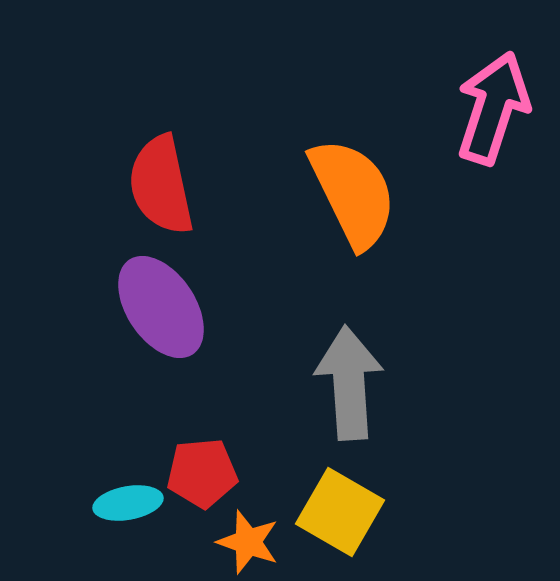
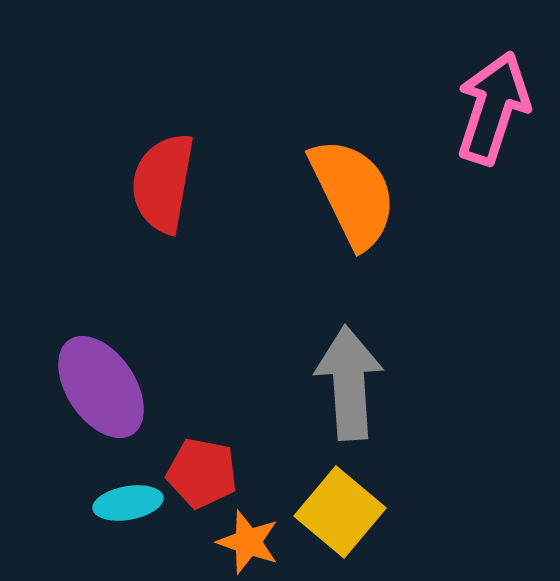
red semicircle: moved 2 px right, 2 px up; rotated 22 degrees clockwise
purple ellipse: moved 60 px left, 80 px down
red pentagon: rotated 16 degrees clockwise
yellow square: rotated 10 degrees clockwise
